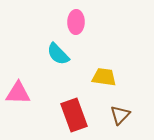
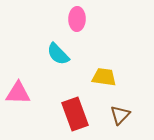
pink ellipse: moved 1 px right, 3 px up
red rectangle: moved 1 px right, 1 px up
